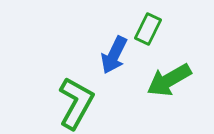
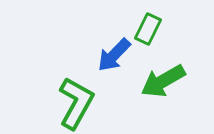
blue arrow: rotated 18 degrees clockwise
green arrow: moved 6 px left, 1 px down
